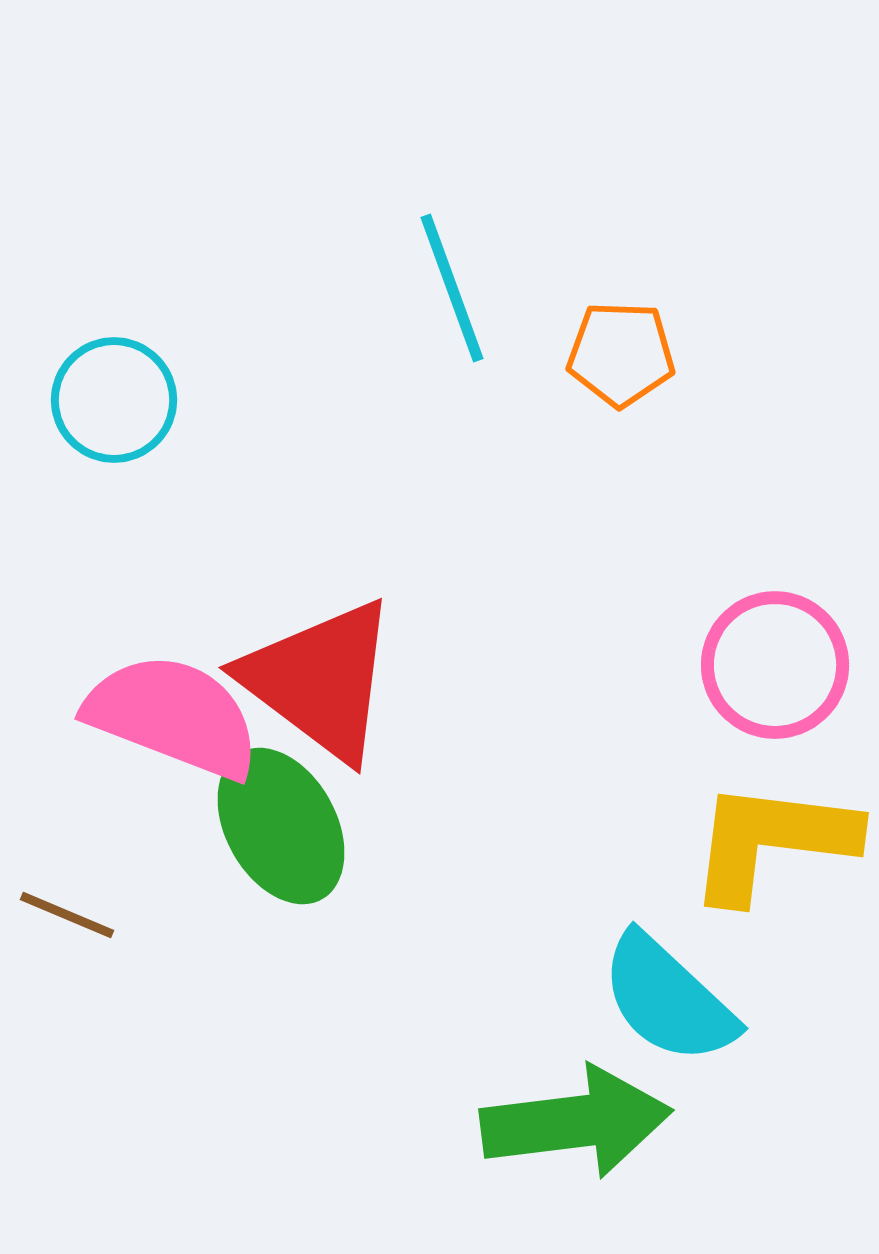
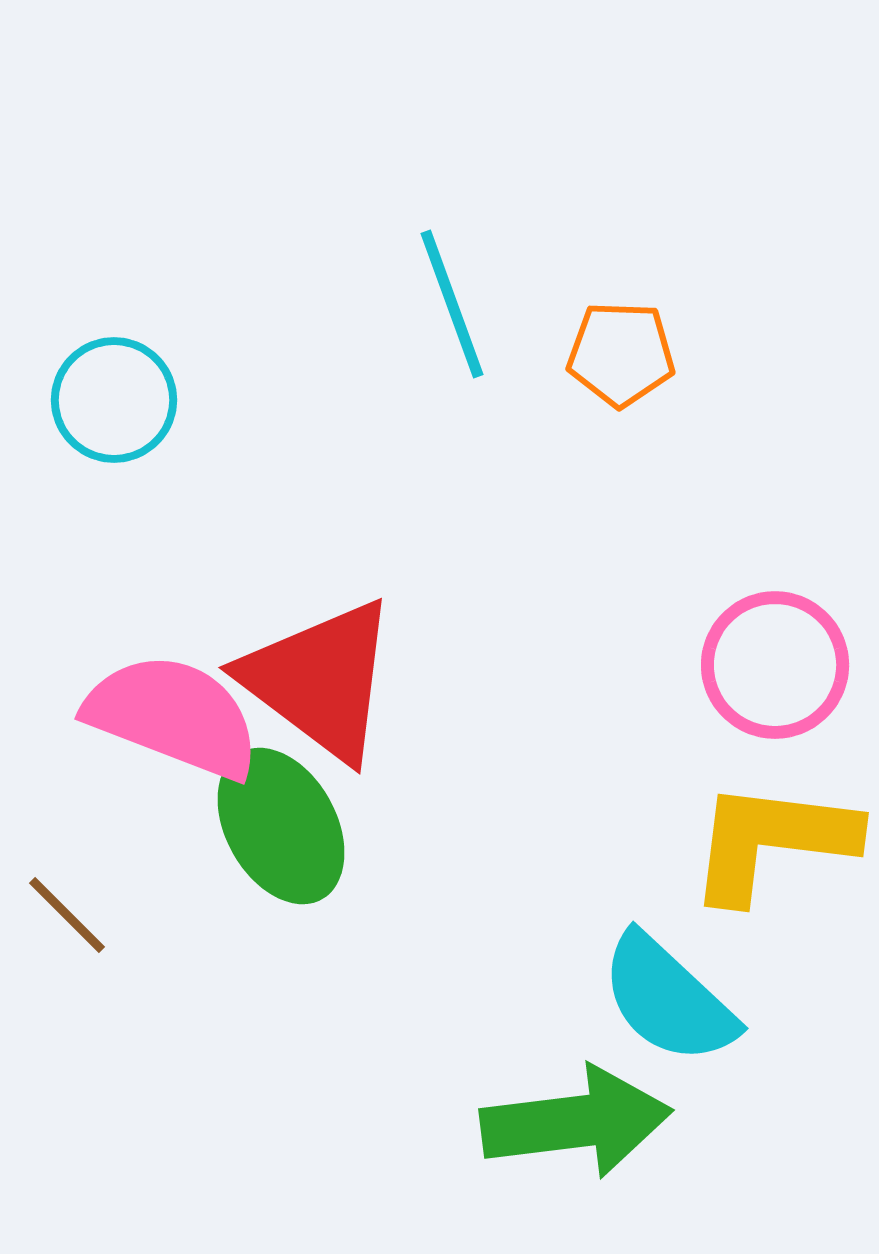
cyan line: moved 16 px down
brown line: rotated 22 degrees clockwise
